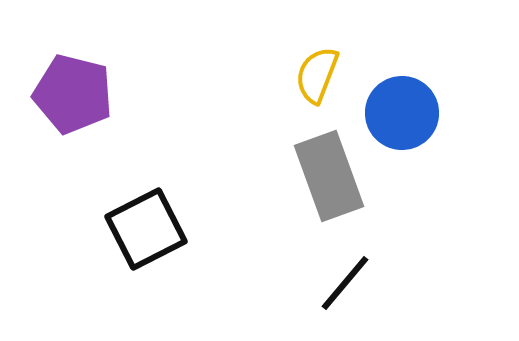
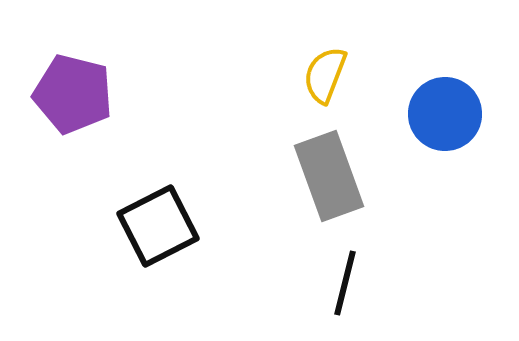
yellow semicircle: moved 8 px right
blue circle: moved 43 px right, 1 px down
black square: moved 12 px right, 3 px up
black line: rotated 26 degrees counterclockwise
